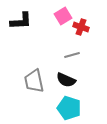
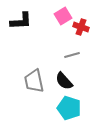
black semicircle: moved 2 px left, 1 px down; rotated 24 degrees clockwise
